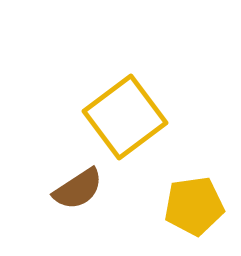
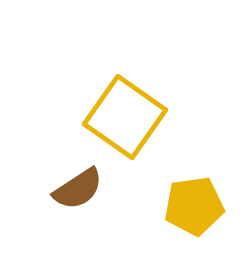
yellow square: rotated 18 degrees counterclockwise
